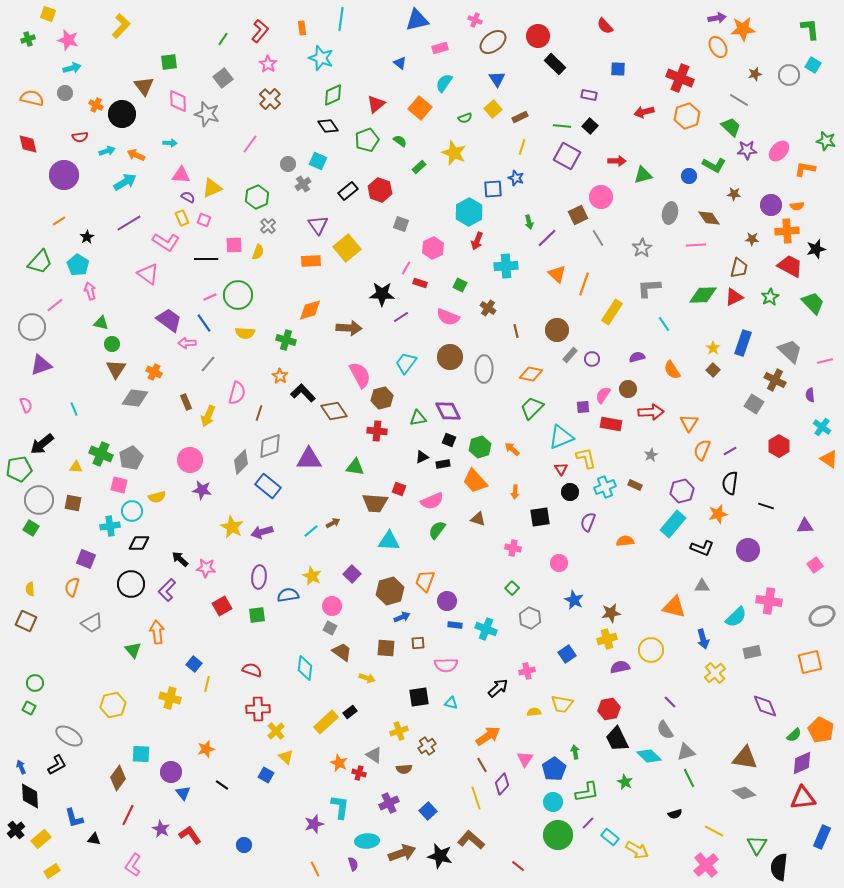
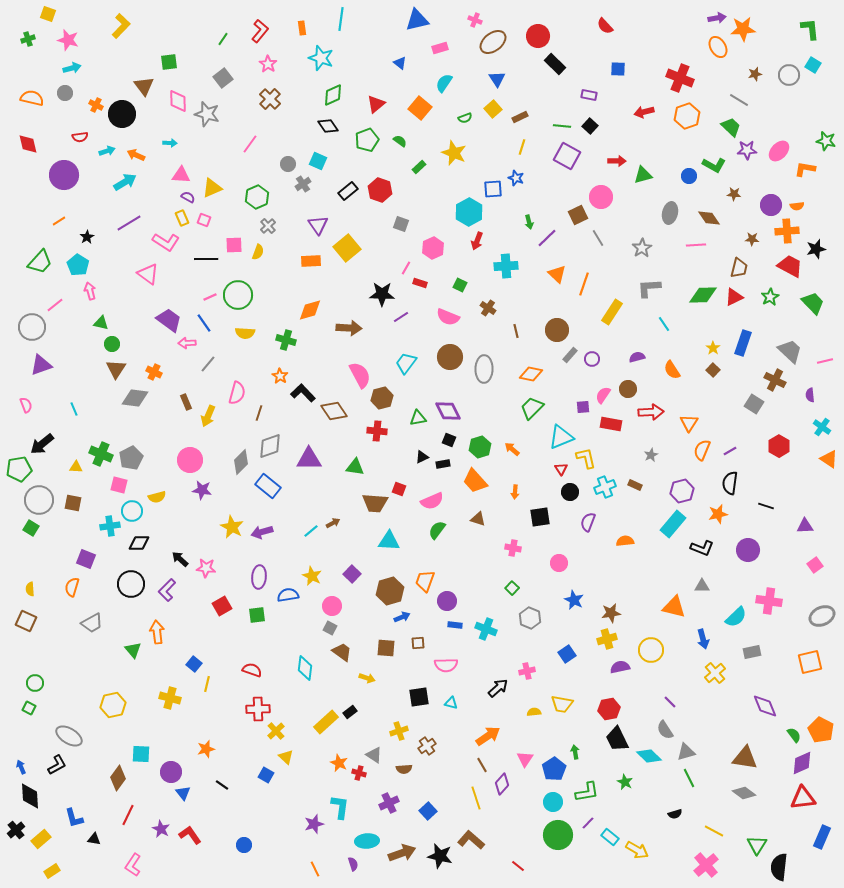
green semicircle at (794, 735): rotated 84 degrees counterclockwise
